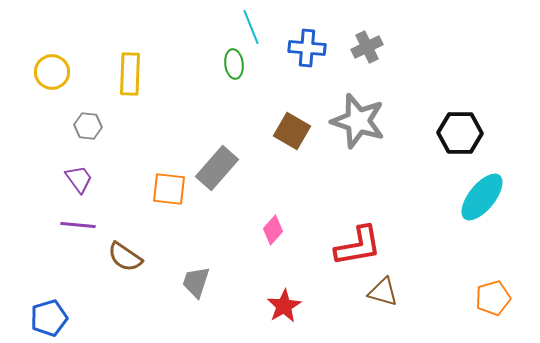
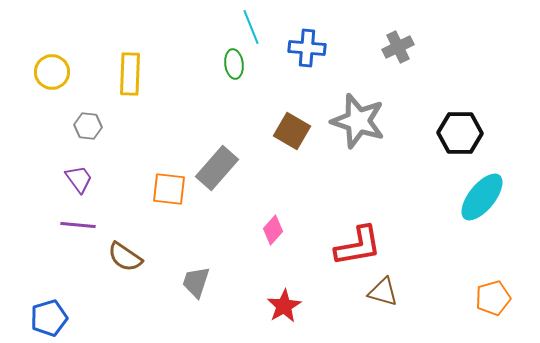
gray cross: moved 31 px right
